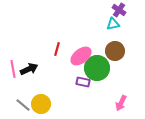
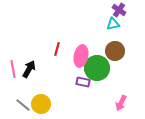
pink ellipse: rotated 40 degrees counterclockwise
black arrow: rotated 36 degrees counterclockwise
